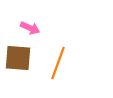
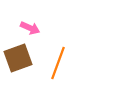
brown square: rotated 24 degrees counterclockwise
